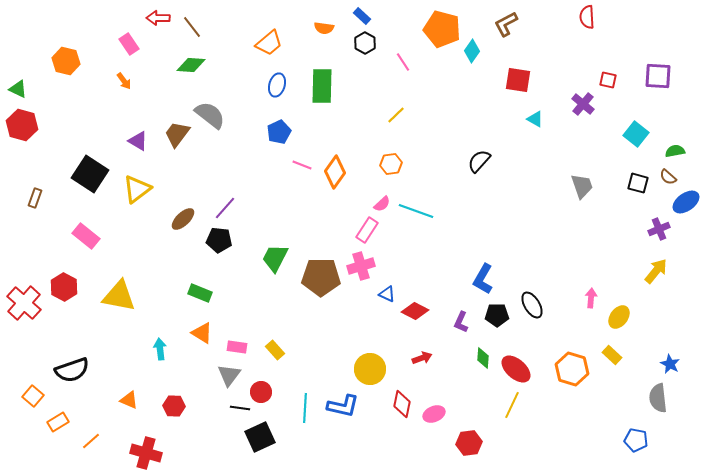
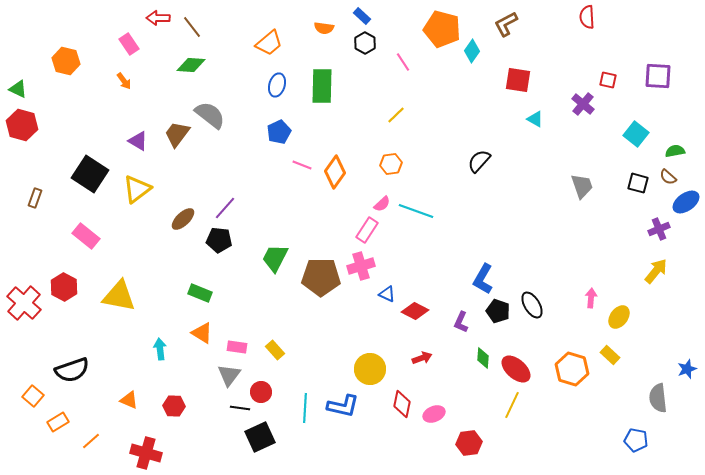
black pentagon at (497, 315): moved 1 px right, 4 px up; rotated 20 degrees clockwise
yellow rectangle at (612, 355): moved 2 px left
blue star at (670, 364): moved 17 px right, 5 px down; rotated 24 degrees clockwise
